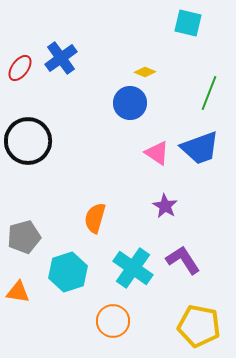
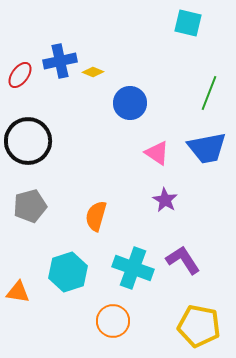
blue cross: moved 1 px left, 3 px down; rotated 24 degrees clockwise
red ellipse: moved 7 px down
yellow diamond: moved 52 px left
blue trapezoid: moved 7 px right; rotated 9 degrees clockwise
purple star: moved 6 px up
orange semicircle: moved 1 px right, 2 px up
gray pentagon: moved 6 px right, 31 px up
cyan cross: rotated 15 degrees counterclockwise
